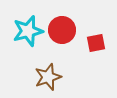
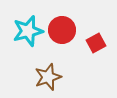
red square: rotated 18 degrees counterclockwise
